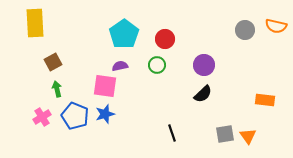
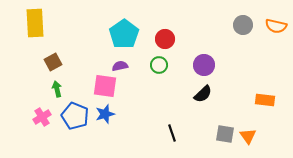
gray circle: moved 2 px left, 5 px up
green circle: moved 2 px right
gray square: rotated 18 degrees clockwise
